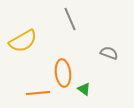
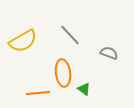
gray line: moved 16 px down; rotated 20 degrees counterclockwise
